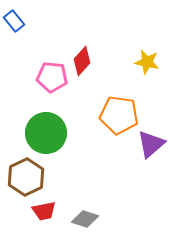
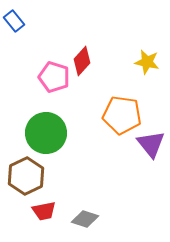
pink pentagon: moved 2 px right; rotated 12 degrees clockwise
orange pentagon: moved 3 px right
purple triangle: rotated 28 degrees counterclockwise
brown hexagon: moved 1 px up
